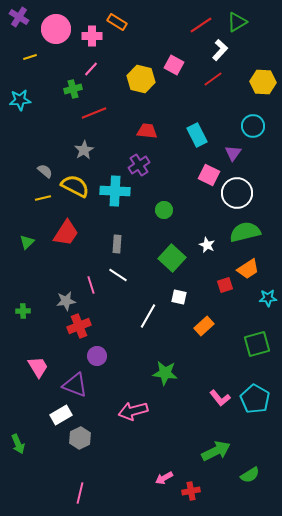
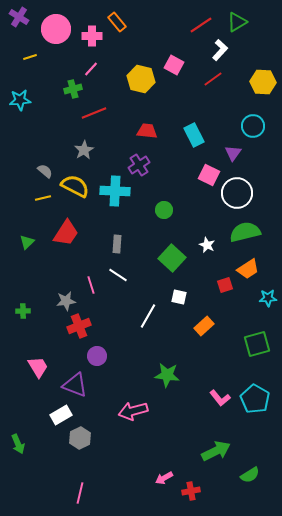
orange rectangle at (117, 22): rotated 18 degrees clockwise
cyan rectangle at (197, 135): moved 3 px left
green star at (165, 373): moved 2 px right, 2 px down
